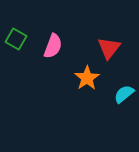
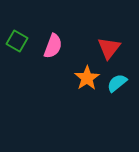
green square: moved 1 px right, 2 px down
cyan semicircle: moved 7 px left, 11 px up
